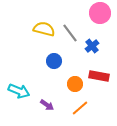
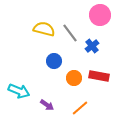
pink circle: moved 2 px down
orange circle: moved 1 px left, 6 px up
